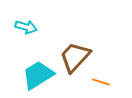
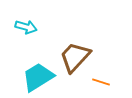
cyan trapezoid: moved 2 px down
